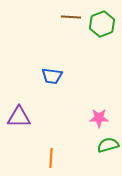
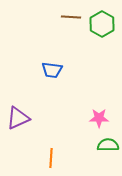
green hexagon: rotated 10 degrees counterclockwise
blue trapezoid: moved 6 px up
purple triangle: moved 1 px left, 1 px down; rotated 25 degrees counterclockwise
green semicircle: rotated 15 degrees clockwise
